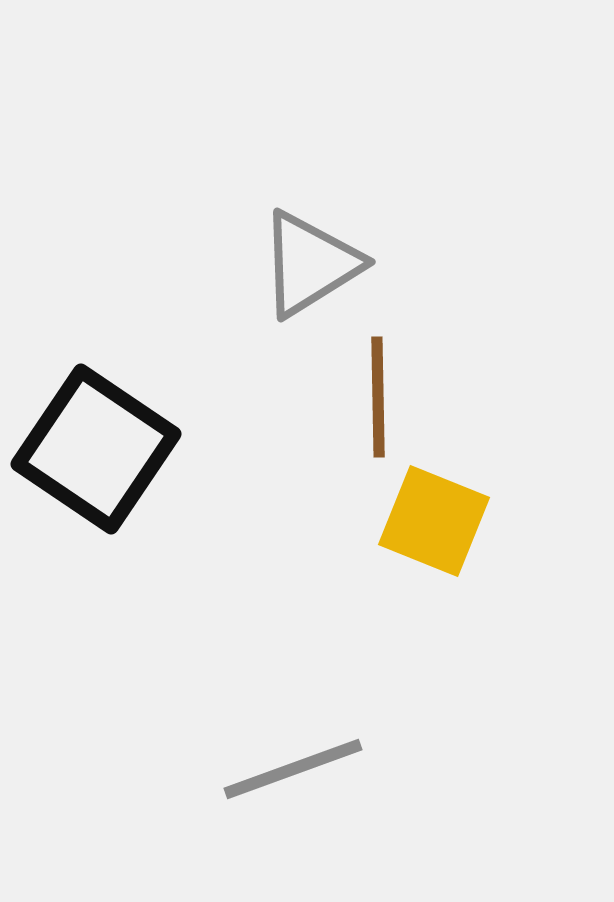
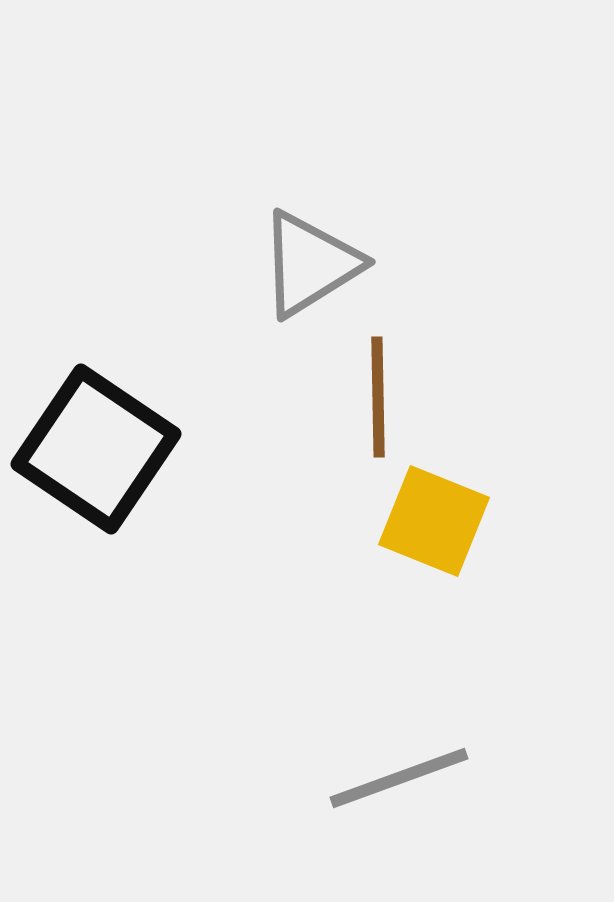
gray line: moved 106 px right, 9 px down
